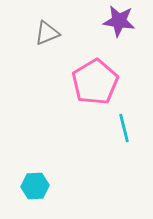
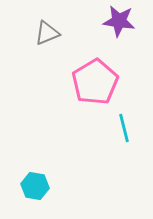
cyan hexagon: rotated 12 degrees clockwise
